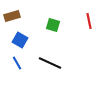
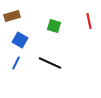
green square: moved 1 px right, 1 px down
blue line: moved 1 px left; rotated 56 degrees clockwise
